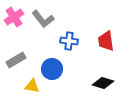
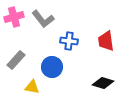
pink cross: rotated 18 degrees clockwise
gray rectangle: rotated 18 degrees counterclockwise
blue circle: moved 2 px up
yellow triangle: moved 1 px down
